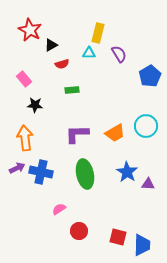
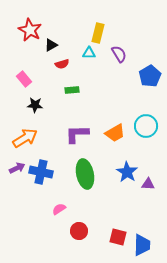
orange arrow: rotated 65 degrees clockwise
